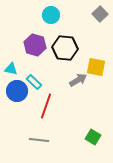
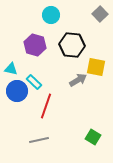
black hexagon: moved 7 px right, 3 px up
gray line: rotated 18 degrees counterclockwise
